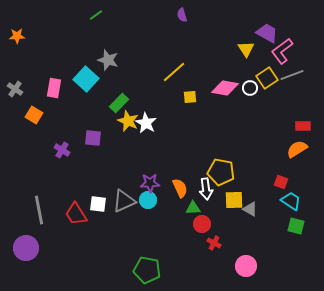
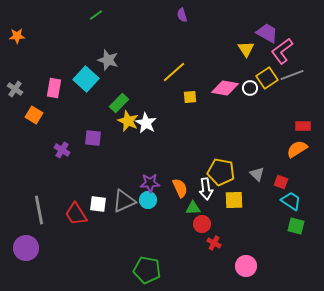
gray triangle at (250, 209): moved 7 px right, 35 px up; rotated 14 degrees clockwise
